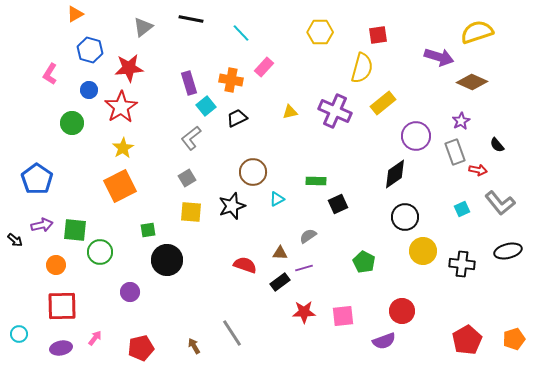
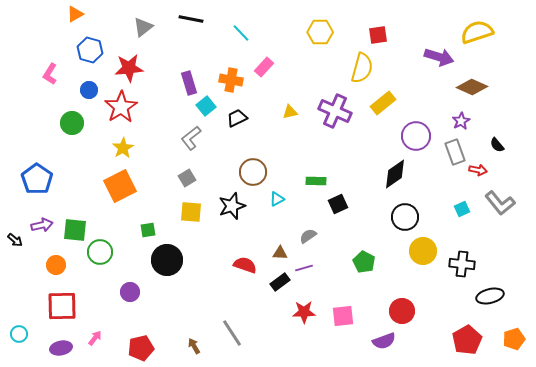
brown diamond at (472, 82): moved 5 px down
black ellipse at (508, 251): moved 18 px left, 45 px down
